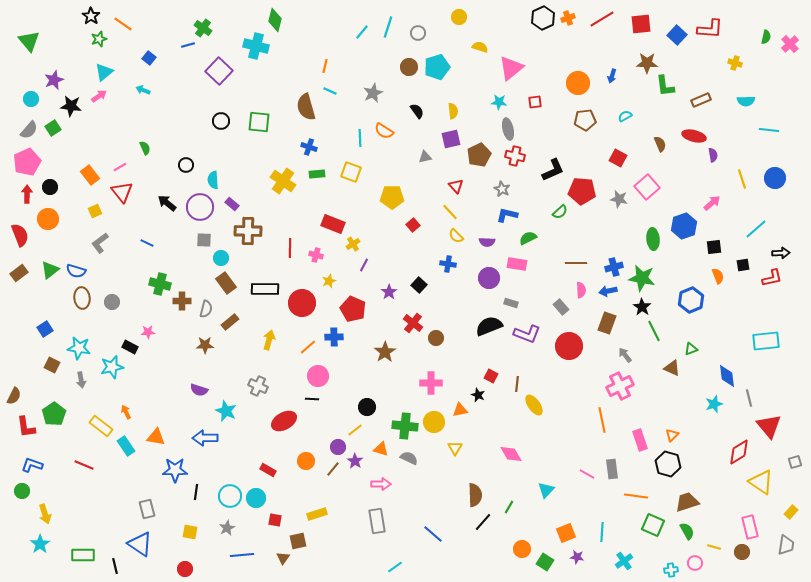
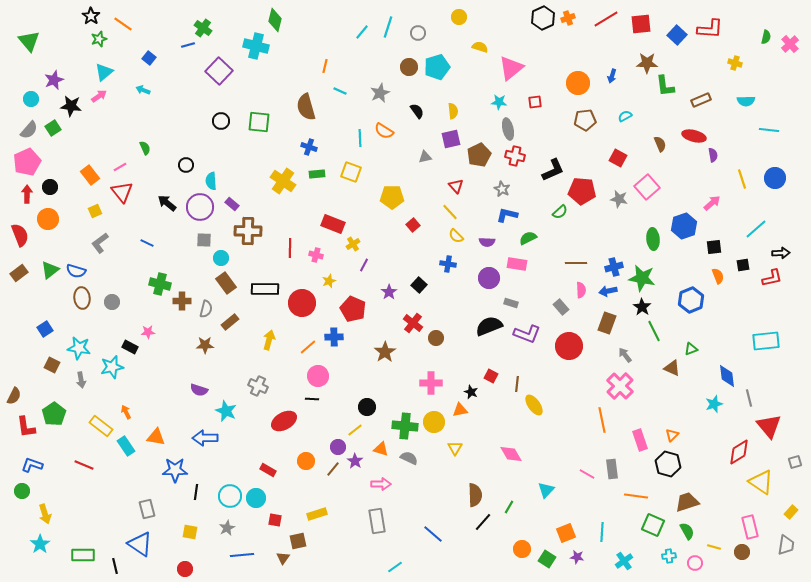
red line at (602, 19): moved 4 px right
cyan line at (330, 91): moved 10 px right
gray star at (373, 93): moved 7 px right
cyan semicircle at (213, 180): moved 2 px left, 1 px down
pink cross at (620, 386): rotated 20 degrees counterclockwise
black star at (478, 395): moved 7 px left, 3 px up
green square at (545, 562): moved 2 px right, 3 px up
cyan cross at (671, 570): moved 2 px left, 14 px up
